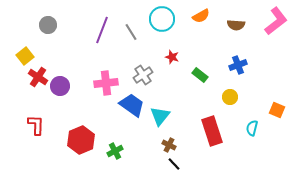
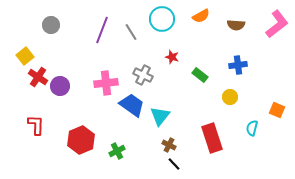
pink L-shape: moved 1 px right, 3 px down
gray circle: moved 3 px right
blue cross: rotated 12 degrees clockwise
gray cross: rotated 30 degrees counterclockwise
red rectangle: moved 7 px down
green cross: moved 2 px right
